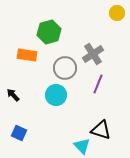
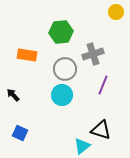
yellow circle: moved 1 px left, 1 px up
green hexagon: moved 12 px right; rotated 10 degrees clockwise
gray cross: rotated 15 degrees clockwise
gray circle: moved 1 px down
purple line: moved 5 px right, 1 px down
cyan circle: moved 6 px right
blue square: moved 1 px right
cyan triangle: rotated 36 degrees clockwise
